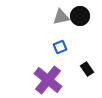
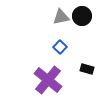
black circle: moved 2 px right
blue square: rotated 24 degrees counterclockwise
black rectangle: rotated 40 degrees counterclockwise
